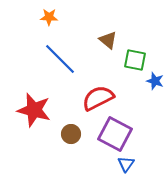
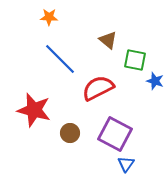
red semicircle: moved 10 px up
brown circle: moved 1 px left, 1 px up
